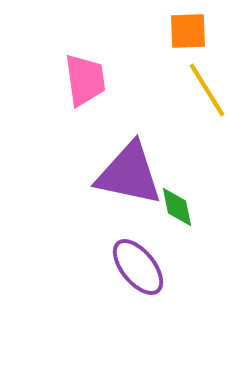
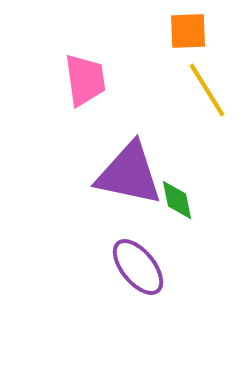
green diamond: moved 7 px up
